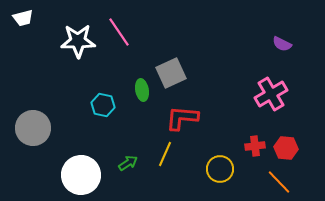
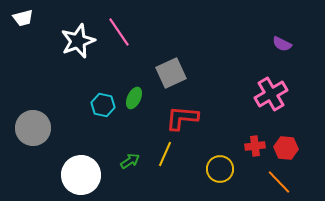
white star: rotated 20 degrees counterclockwise
green ellipse: moved 8 px left, 8 px down; rotated 35 degrees clockwise
green arrow: moved 2 px right, 2 px up
